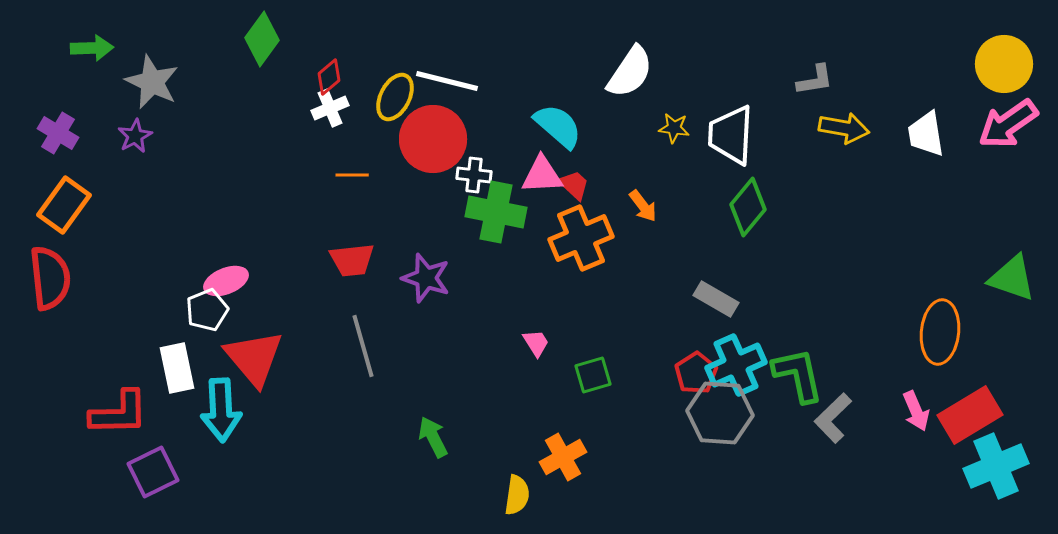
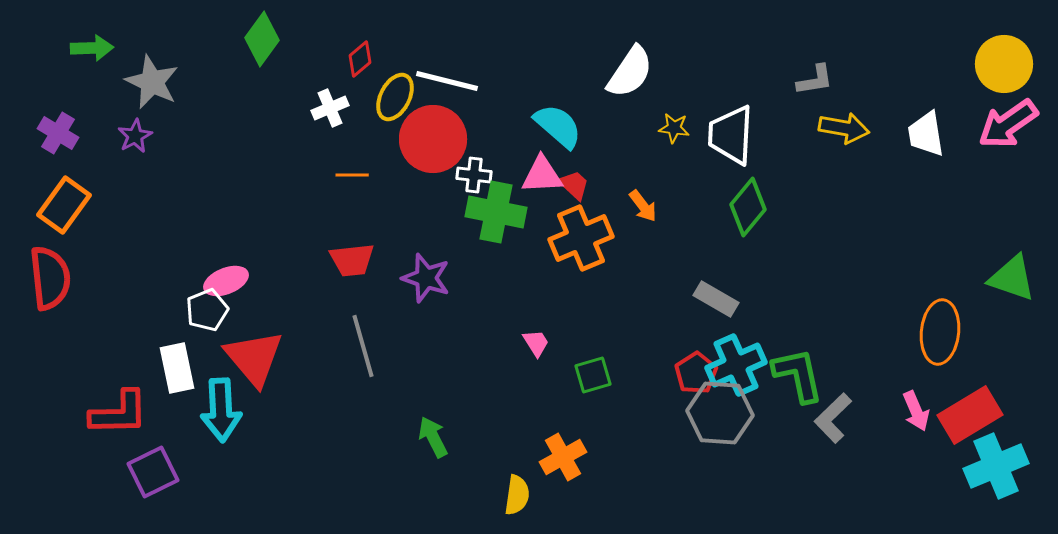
red diamond at (329, 77): moved 31 px right, 18 px up
